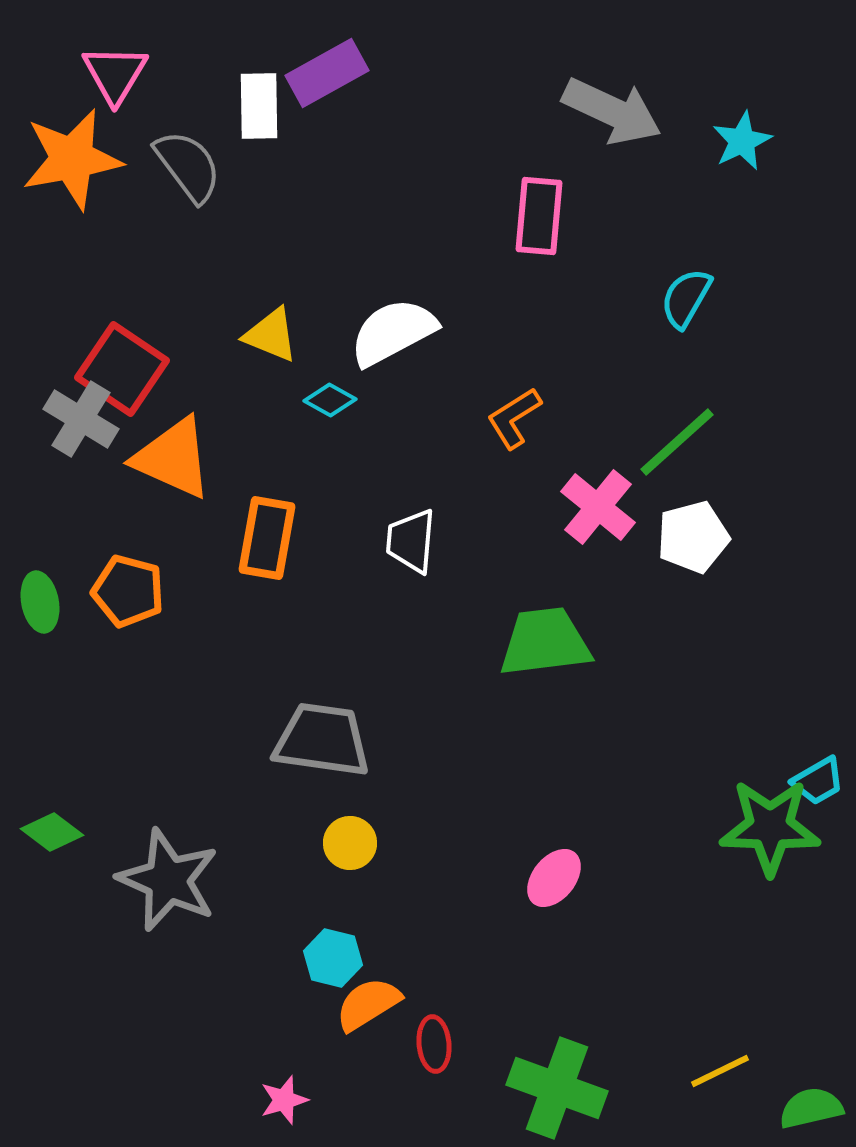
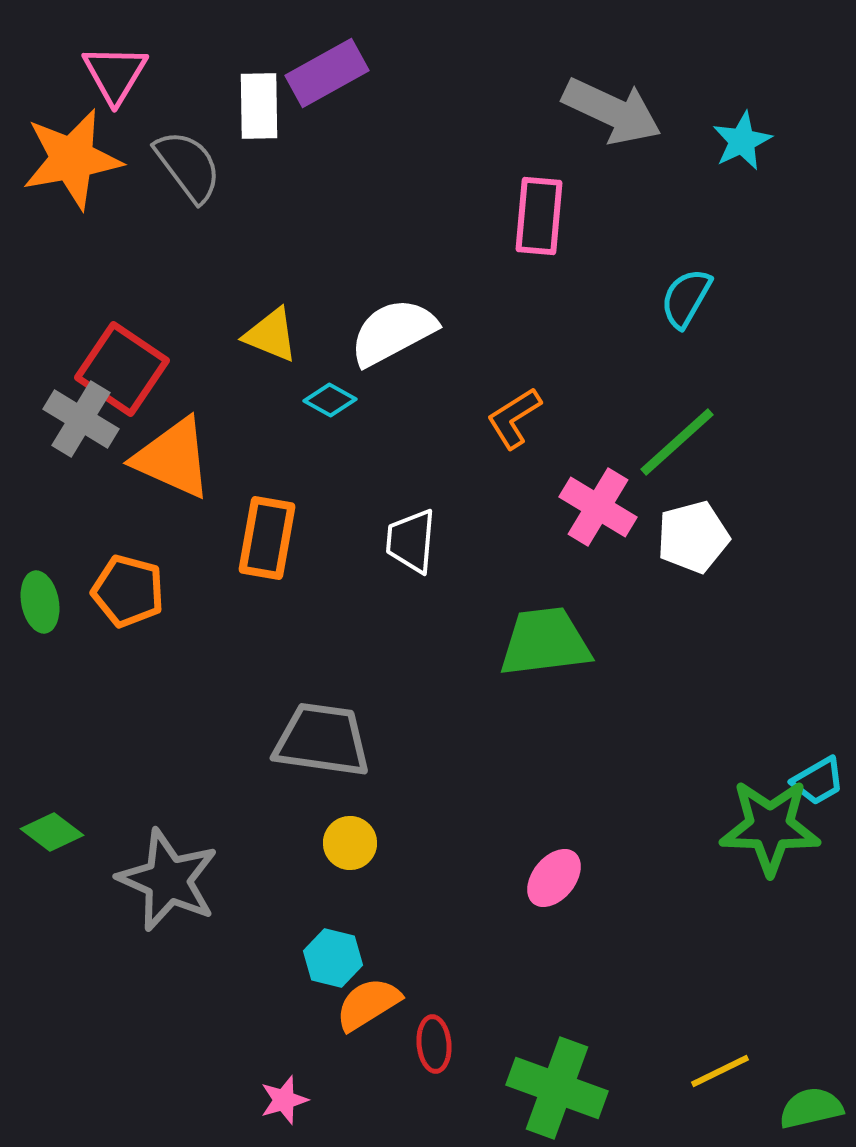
pink cross: rotated 8 degrees counterclockwise
